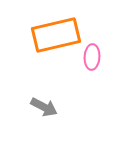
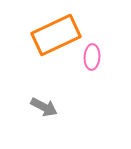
orange rectangle: rotated 12 degrees counterclockwise
